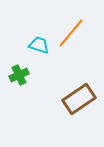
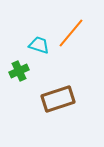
green cross: moved 4 px up
brown rectangle: moved 21 px left; rotated 16 degrees clockwise
